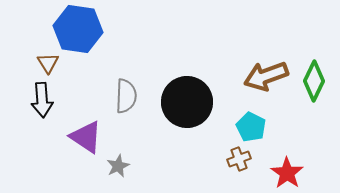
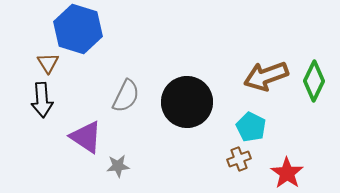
blue hexagon: rotated 9 degrees clockwise
gray semicircle: rotated 24 degrees clockwise
gray star: rotated 20 degrees clockwise
